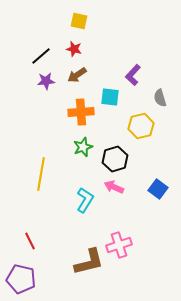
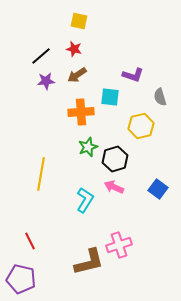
purple L-shape: rotated 115 degrees counterclockwise
gray semicircle: moved 1 px up
green star: moved 5 px right
